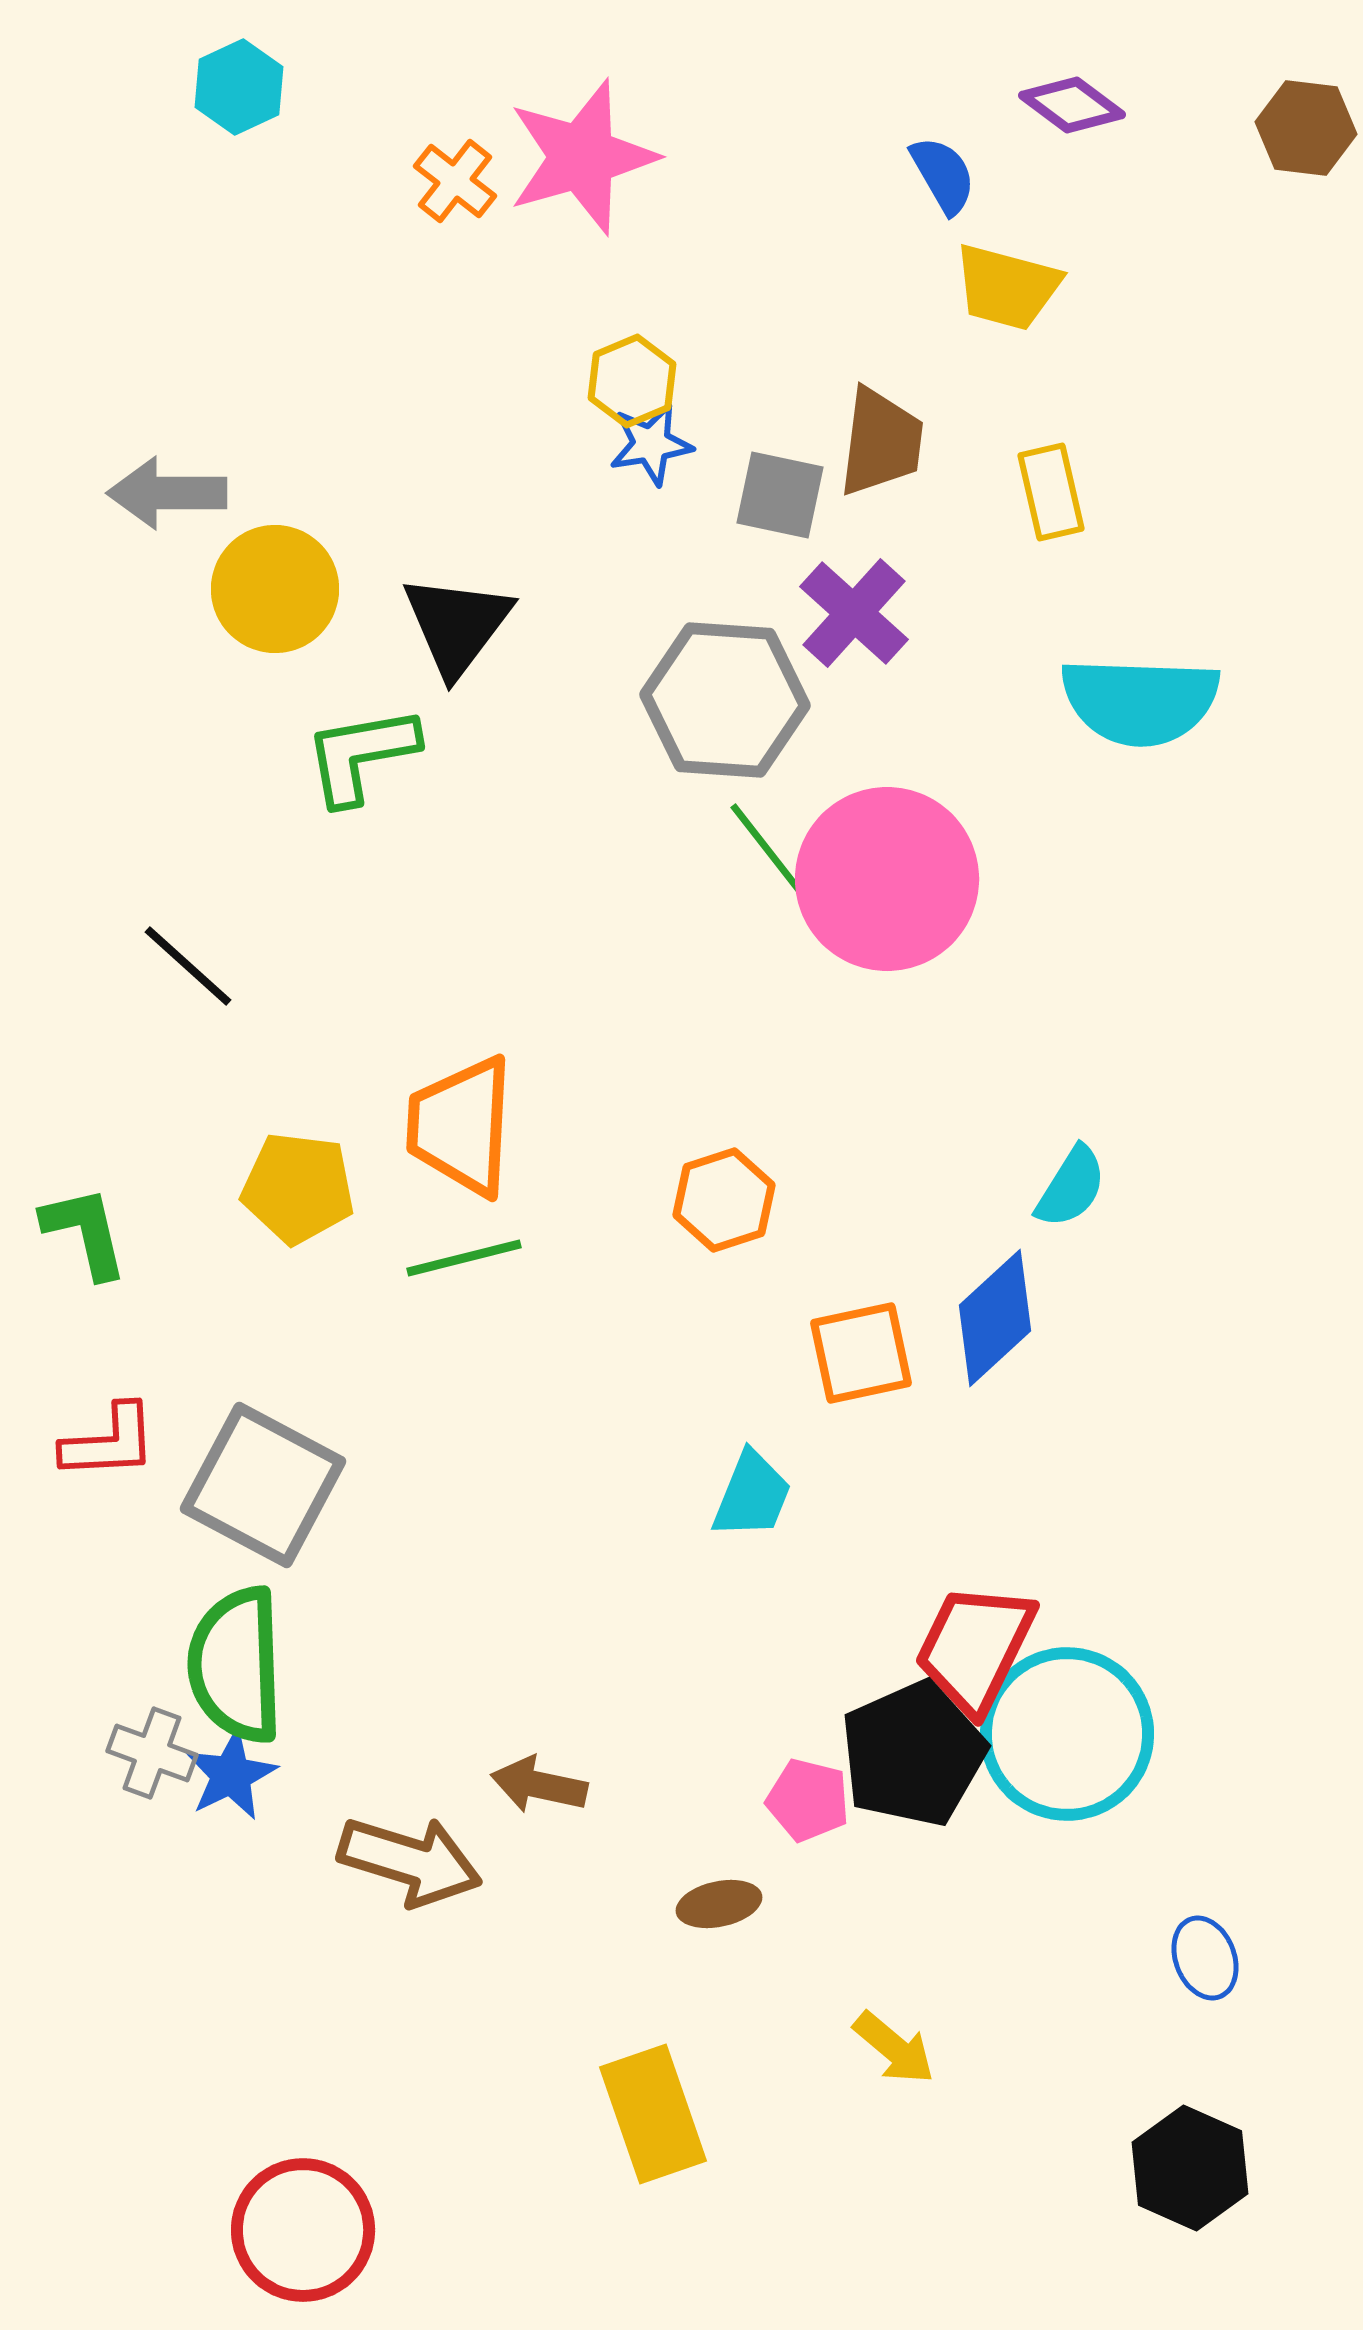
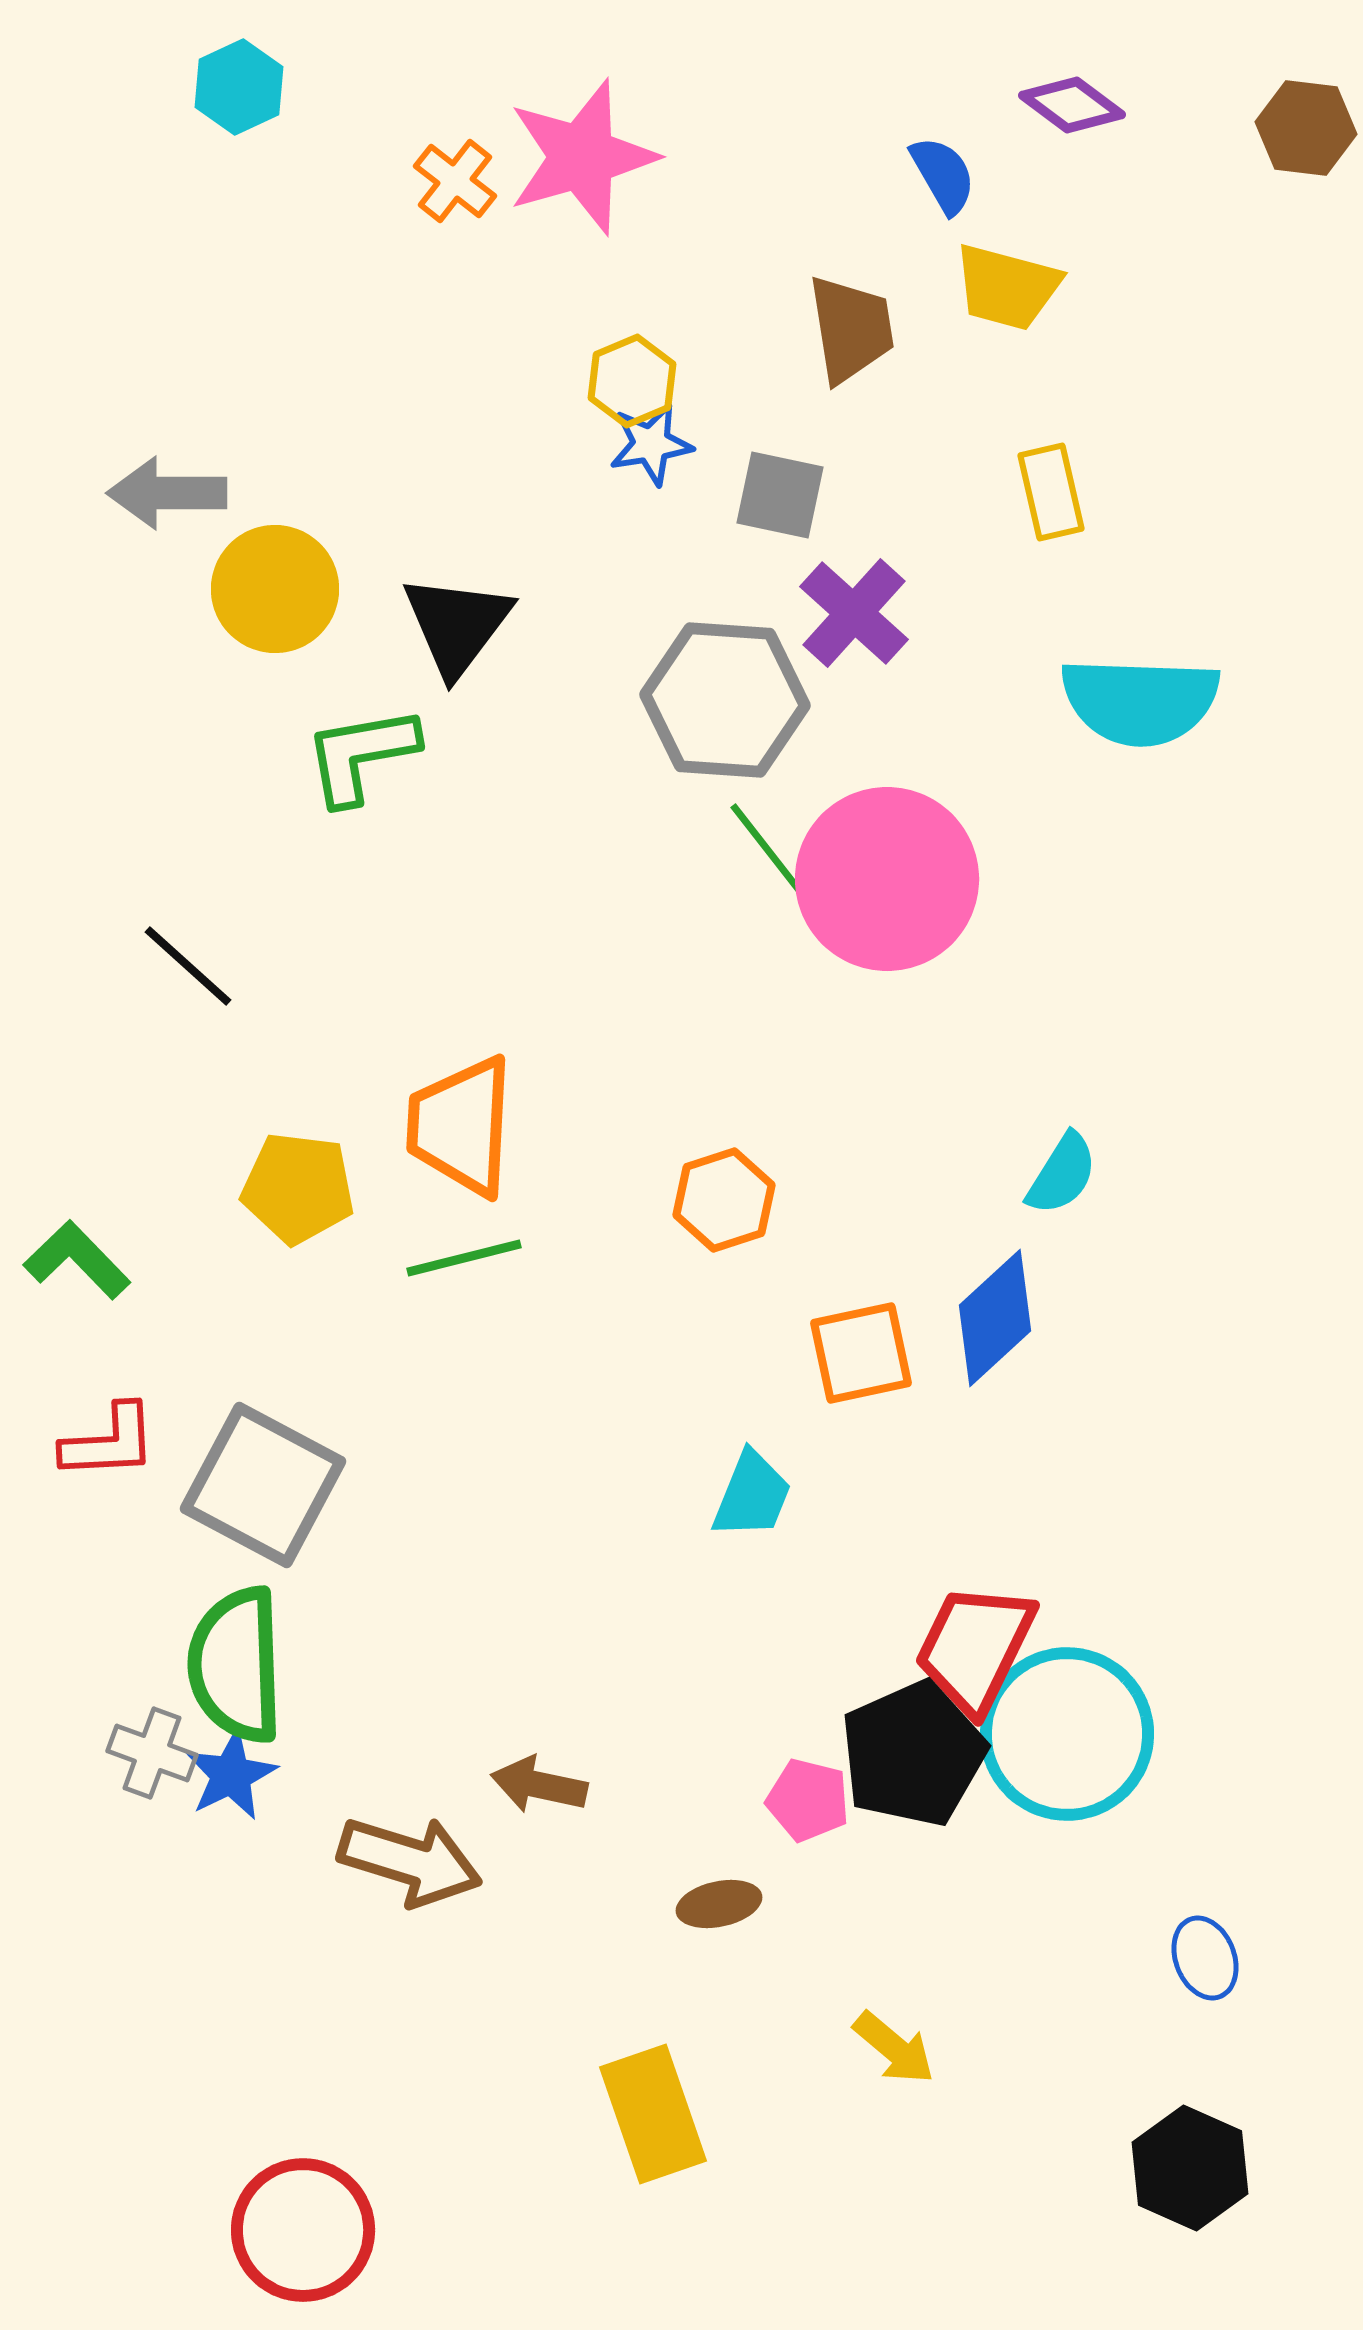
brown trapezoid at (881, 442): moved 30 px left, 113 px up; rotated 16 degrees counterclockwise
cyan semicircle at (1071, 1187): moved 9 px left, 13 px up
green L-shape at (85, 1232): moved 8 px left, 28 px down; rotated 31 degrees counterclockwise
